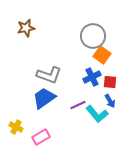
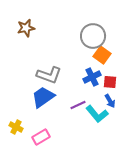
blue trapezoid: moved 1 px left, 1 px up
